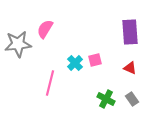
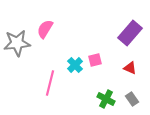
purple rectangle: moved 1 px down; rotated 45 degrees clockwise
gray star: moved 1 px left, 1 px up
cyan cross: moved 2 px down
